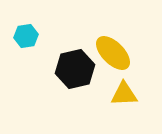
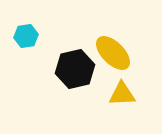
yellow triangle: moved 2 px left
